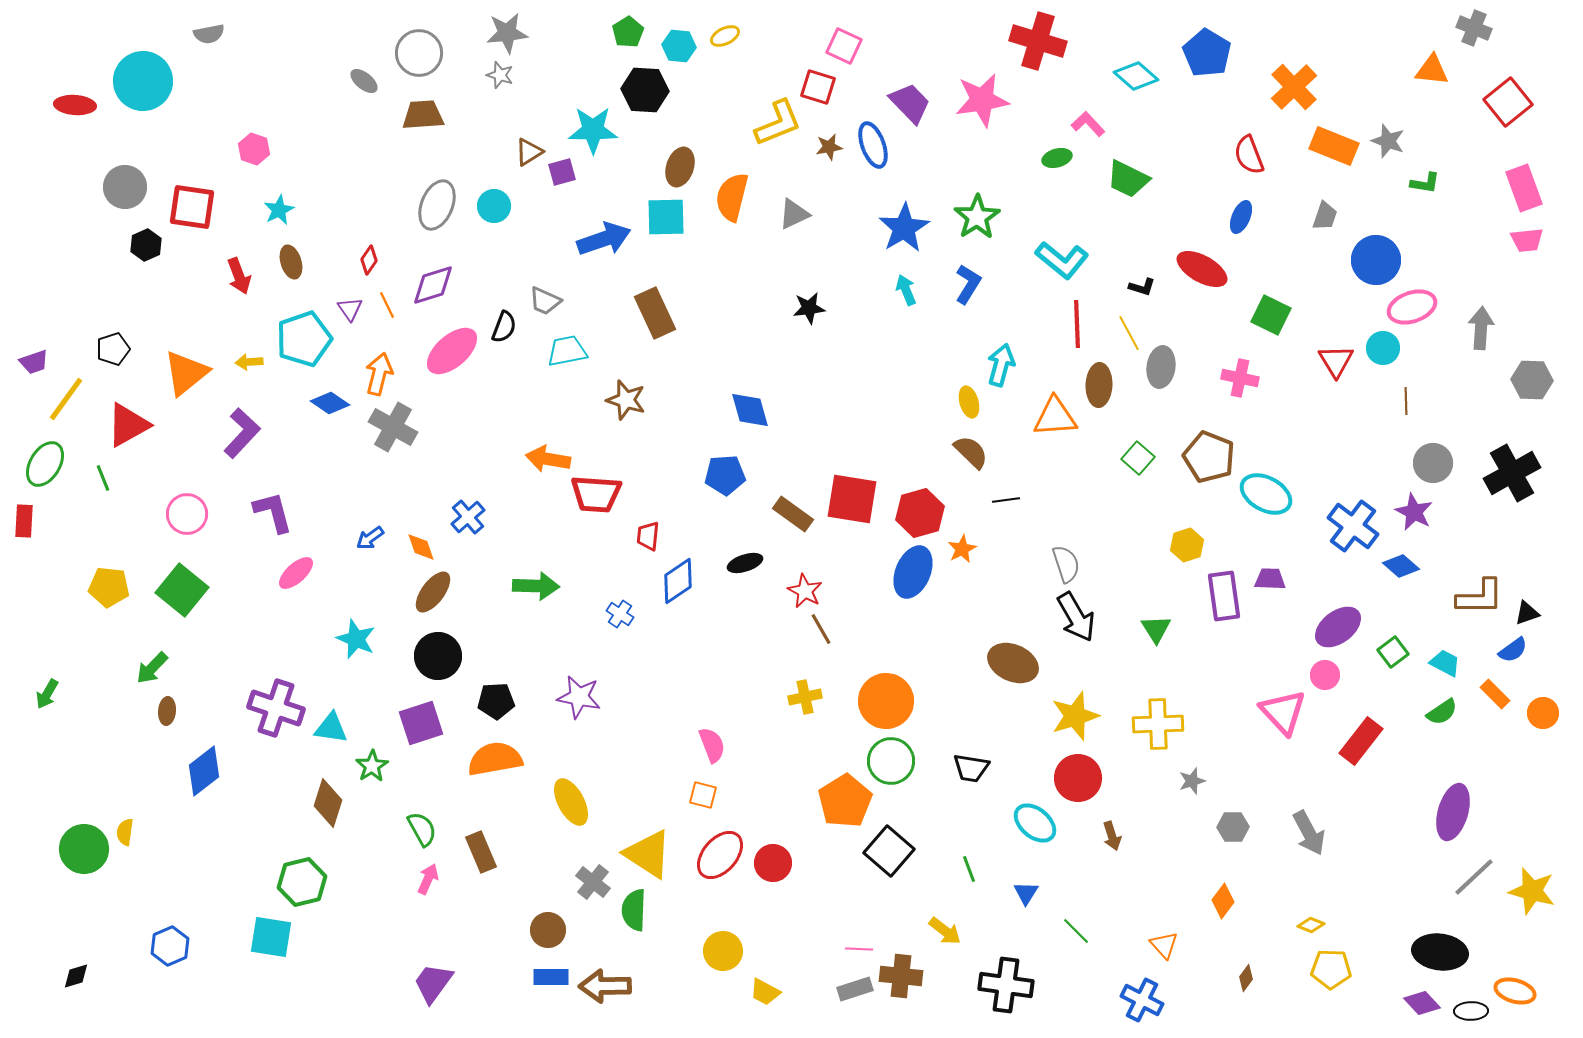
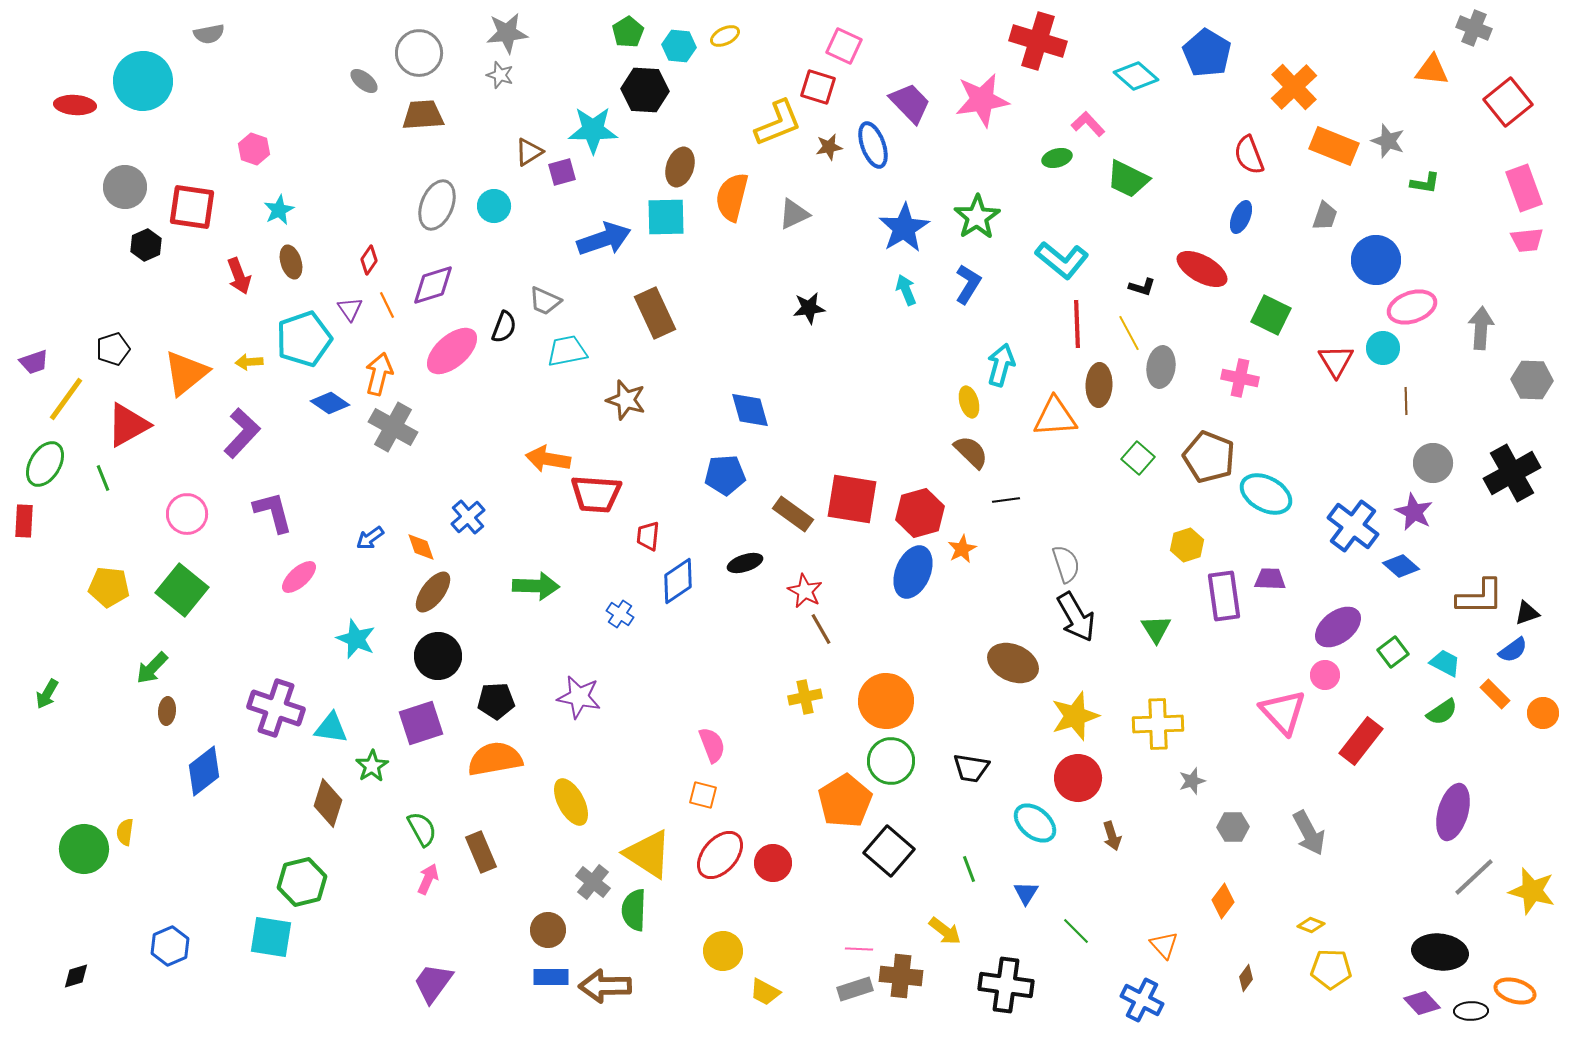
pink ellipse at (296, 573): moved 3 px right, 4 px down
